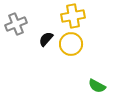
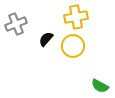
yellow cross: moved 3 px right, 1 px down
yellow circle: moved 2 px right, 2 px down
green semicircle: moved 3 px right
